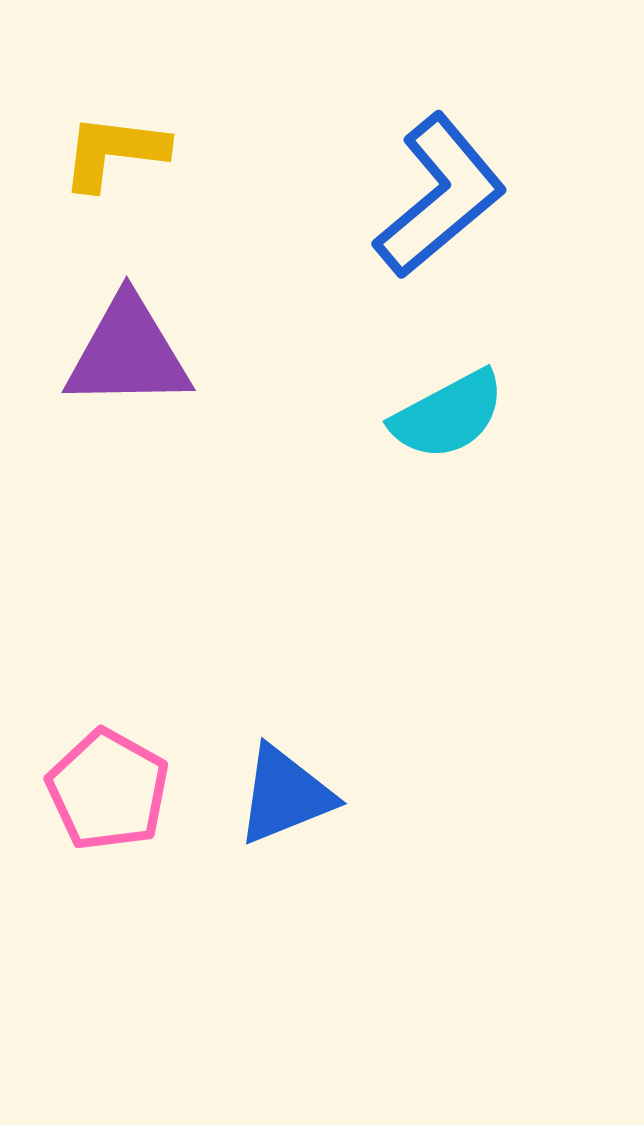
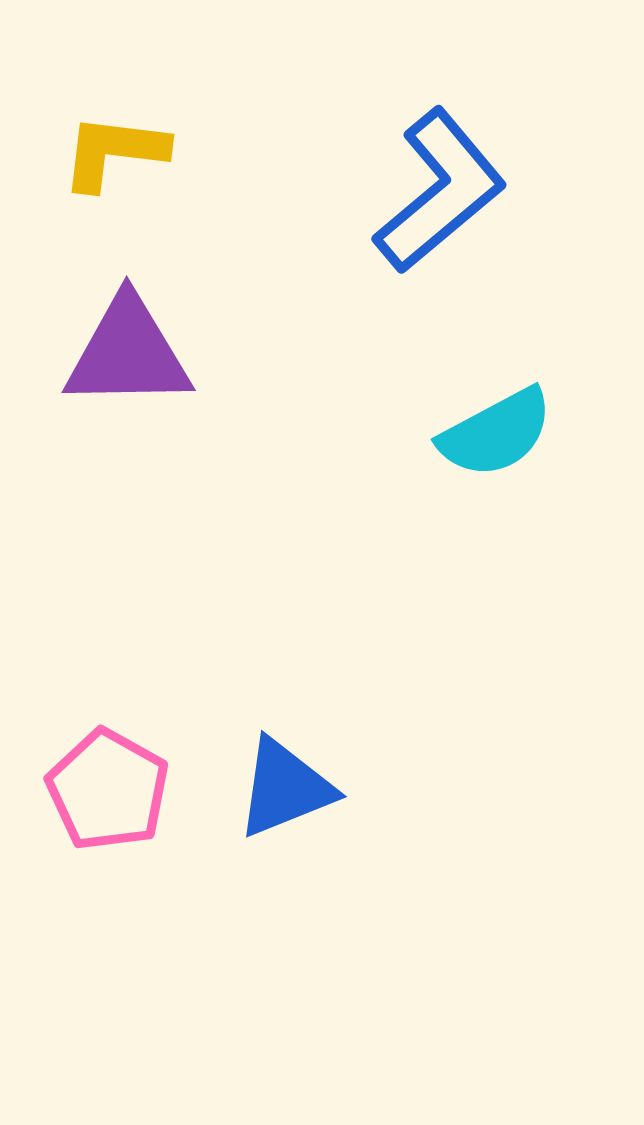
blue L-shape: moved 5 px up
cyan semicircle: moved 48 px right, 18 px down
blue triangle: moved 7 px up
